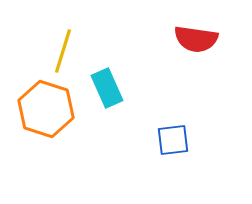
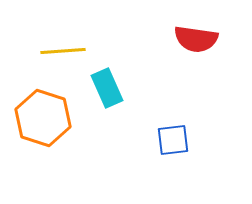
yellow line: rotated 69 degrees clockwise
orange hexagon: moved 3 px left, 9 px down
